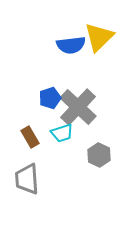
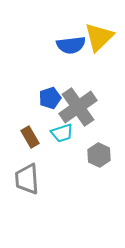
gray cross: rotated 12 degrees clockwise
